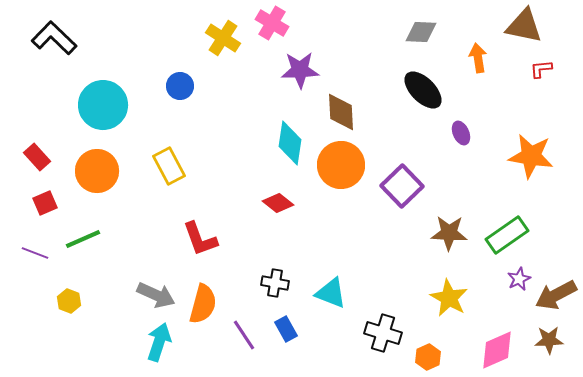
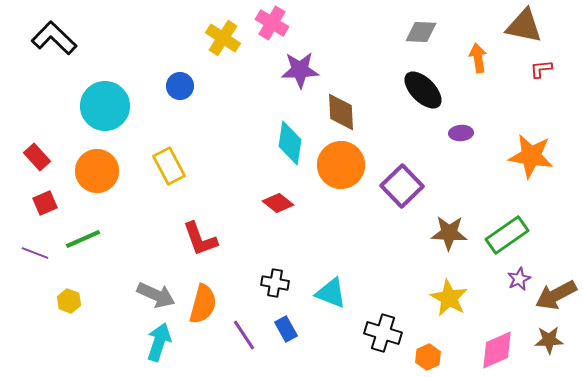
cyan circle at (103, 105): moved 2 px right, 1 px down
purple ellipse at (461, 133): rotated 70 degrees counterclockwise
